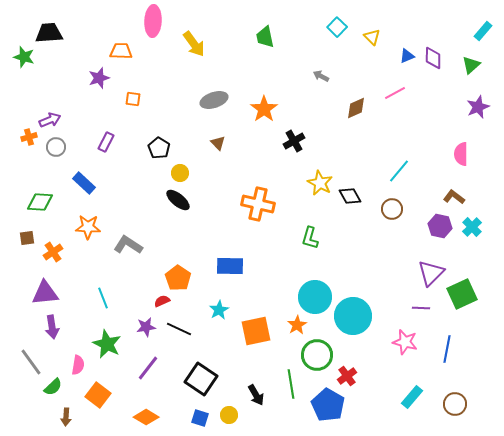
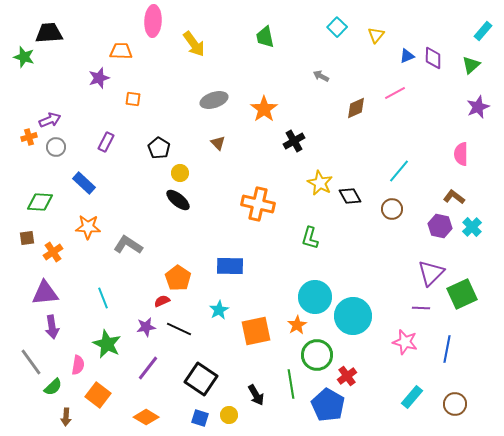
yellow triangle at (372, 37): moved 4 px right, 2 px up; rotated 24 degrees clockwise
